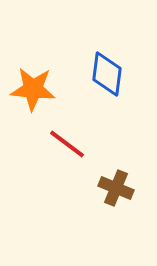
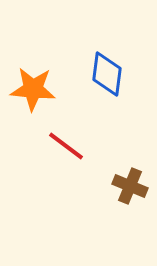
red line: moved 1 px left, 2 px down
brown cross: moved 14 px right, 2 px up
